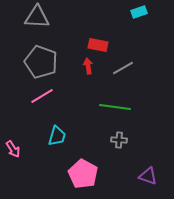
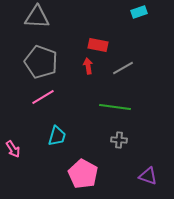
pink line: moved 1 px right, 1 px down
